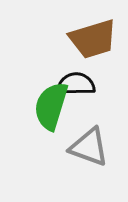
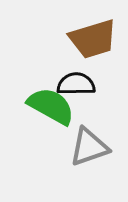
green semicircle: rotated 102 degrees clockwise
gray triangle: rotated 39 degrees counterclockwise
